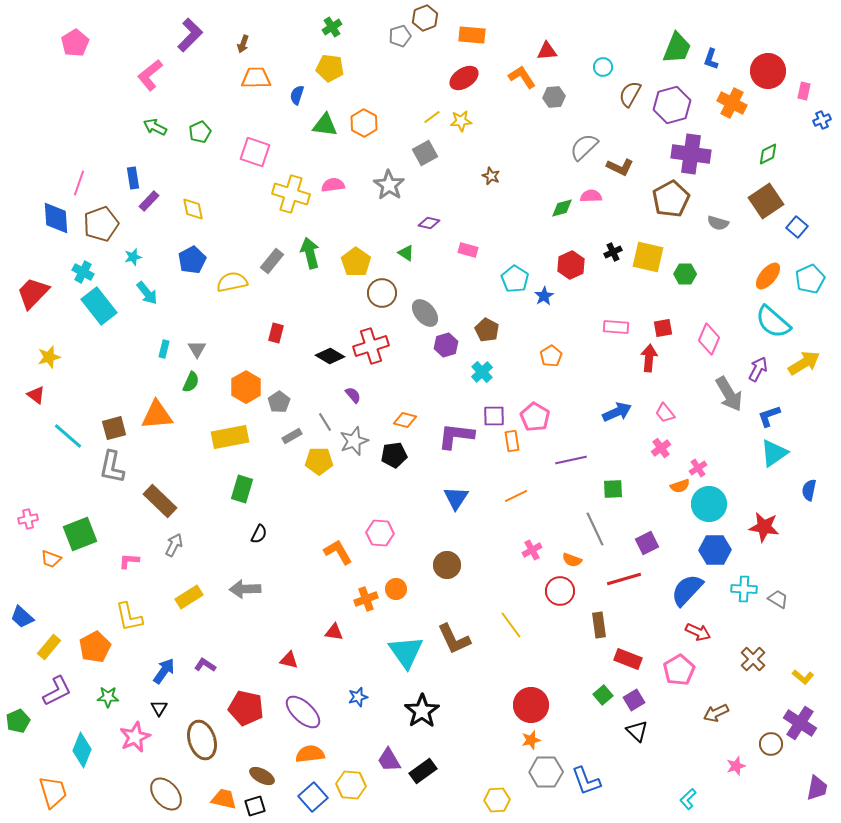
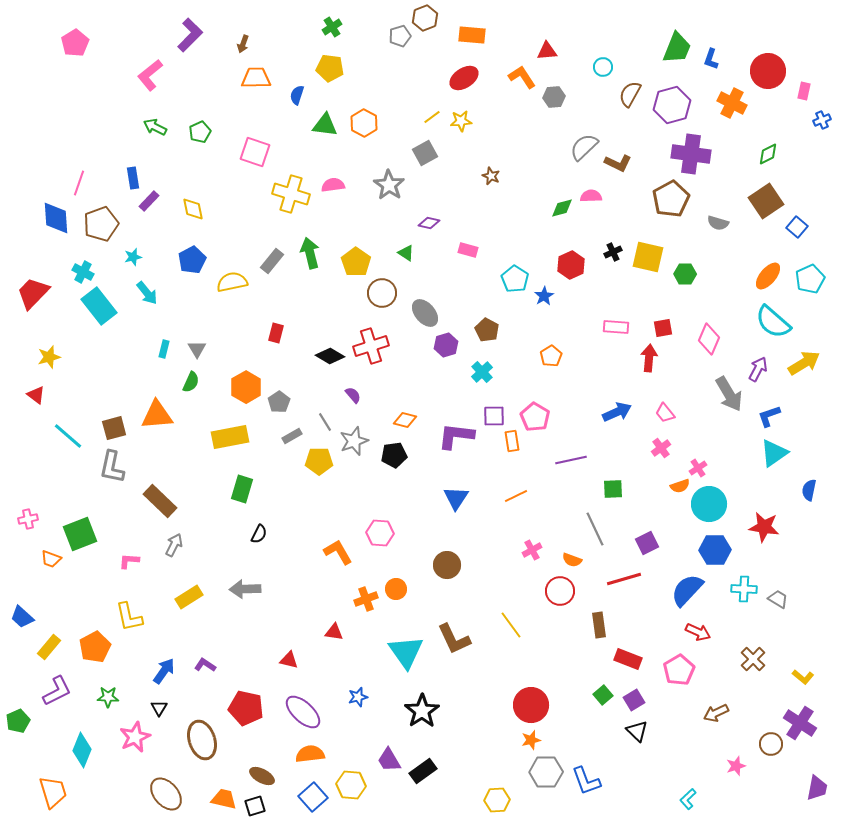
brown L-shape at (620, 167): moved 2 px left, 4 px up
